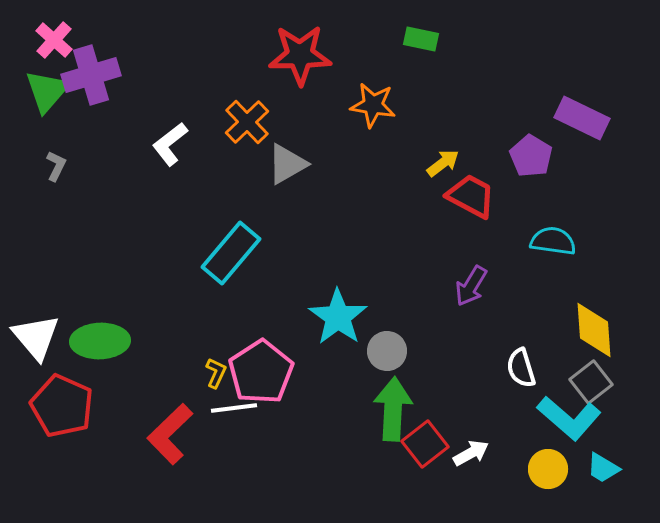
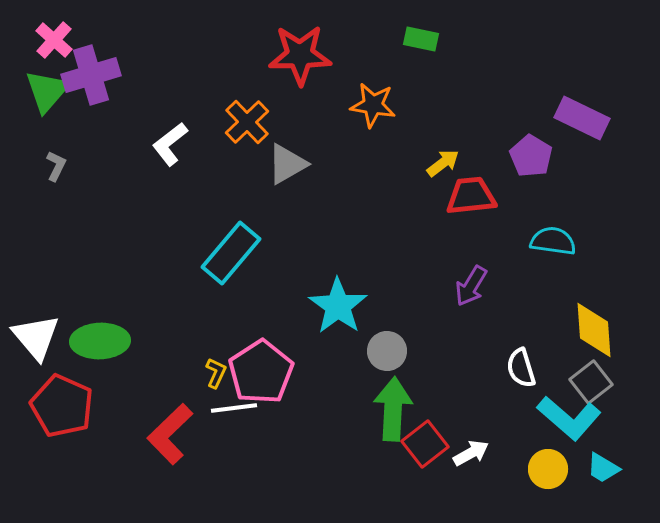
red trapezoid: rotated 34 degrees counterclockwise
cyan star: moved 11 px up
